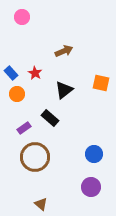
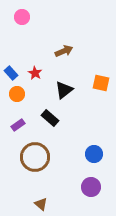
purple rectangle: moved 6 px left, 3 px up
